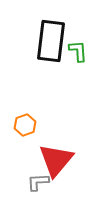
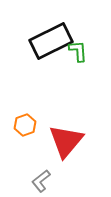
black rectangle: rotated 57 degrees clockwise
red triangle: moved 10 px right, 19 px up
gray L-shape: moved 3 px right, 1 px up; rotated 35 degrees counterclockwise
